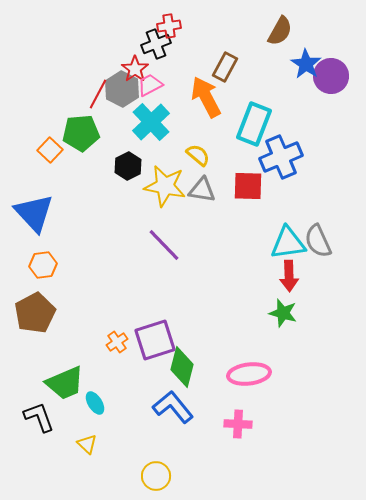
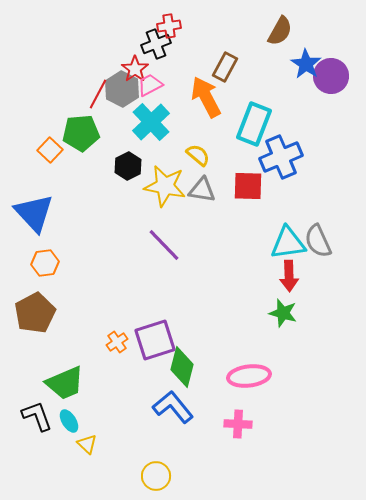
orange hexagon: moved 2 px right, 2 px up
pink ellipse: moved 2 px down
cyan ellipse: moved 26 px left, 18 px down
black L-shape: moved 2 px left, 1 px up
